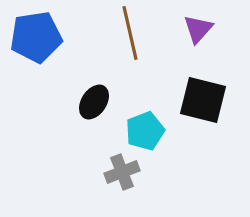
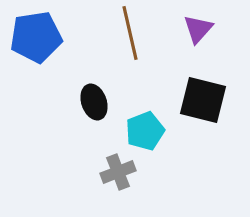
black ellipse: rotated 52 degrees counterclockwise
gray cross: moved 4 px left
